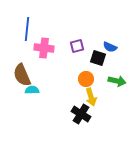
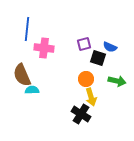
purple square: moved 7 px right, 2 px up
